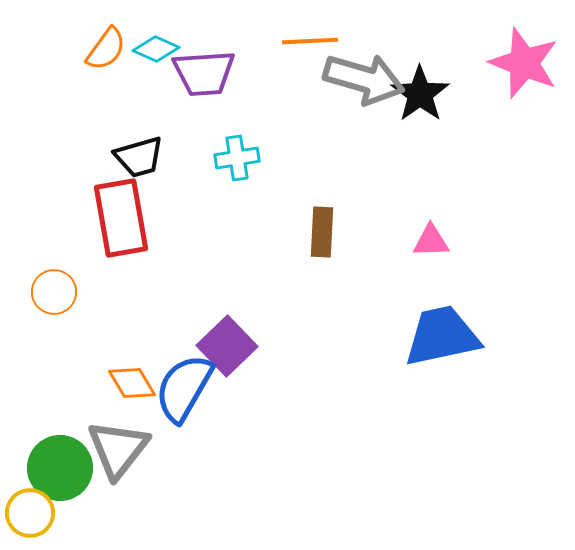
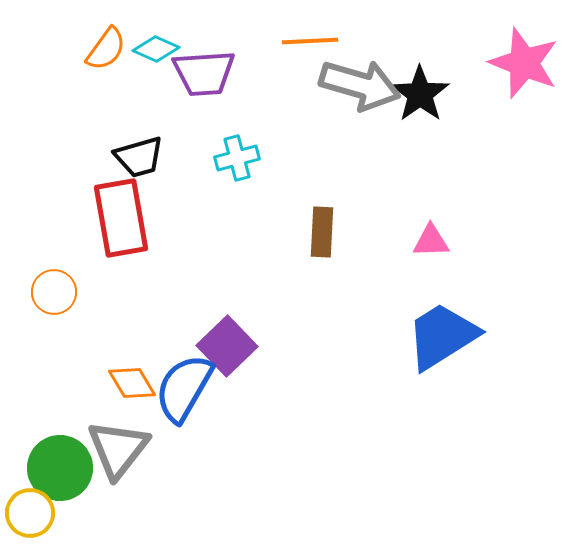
gray arrow: moved 4 px left, 6 px down
cyan cross: rotated 6 degrees counterclockwise
blue trapezoid: rotated 20 degrees counterclockwise
